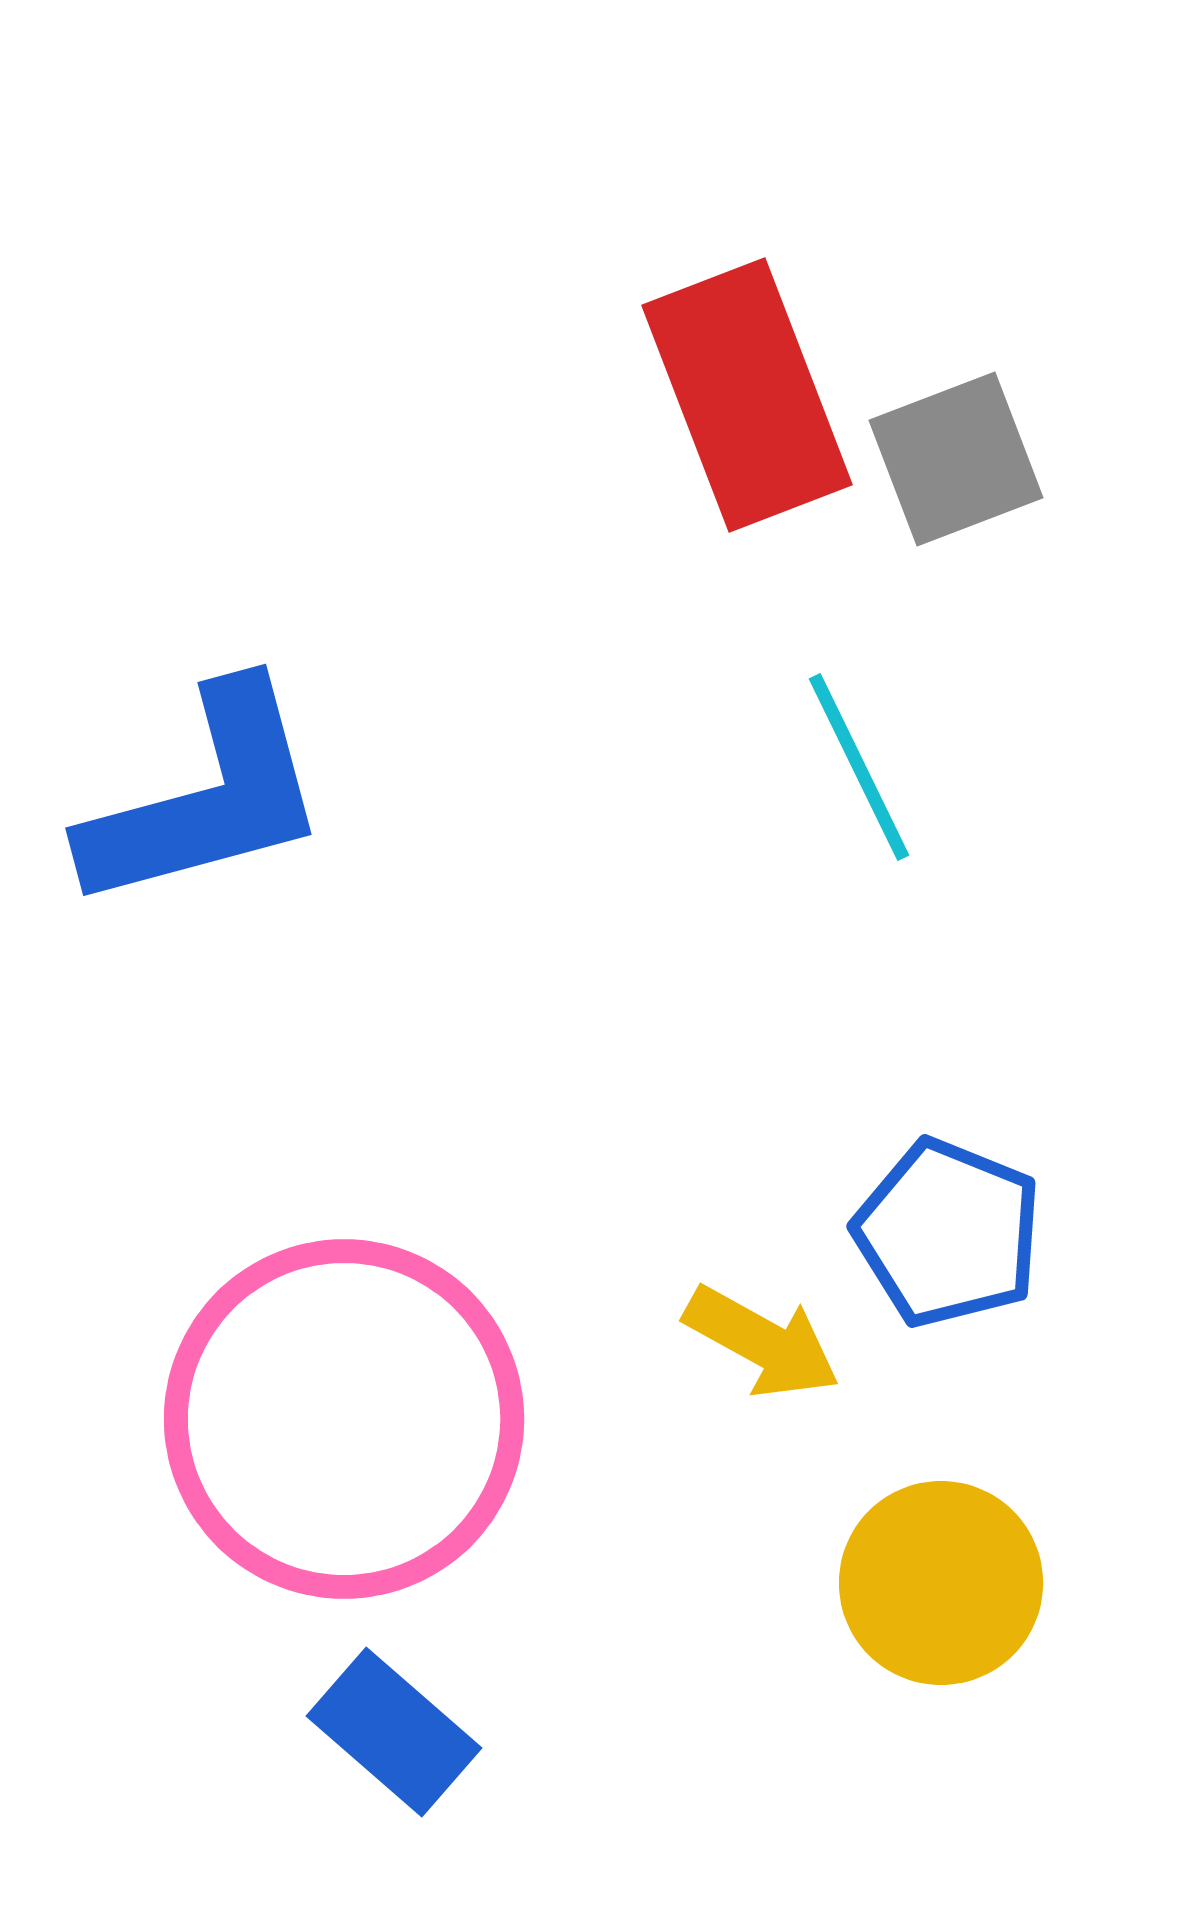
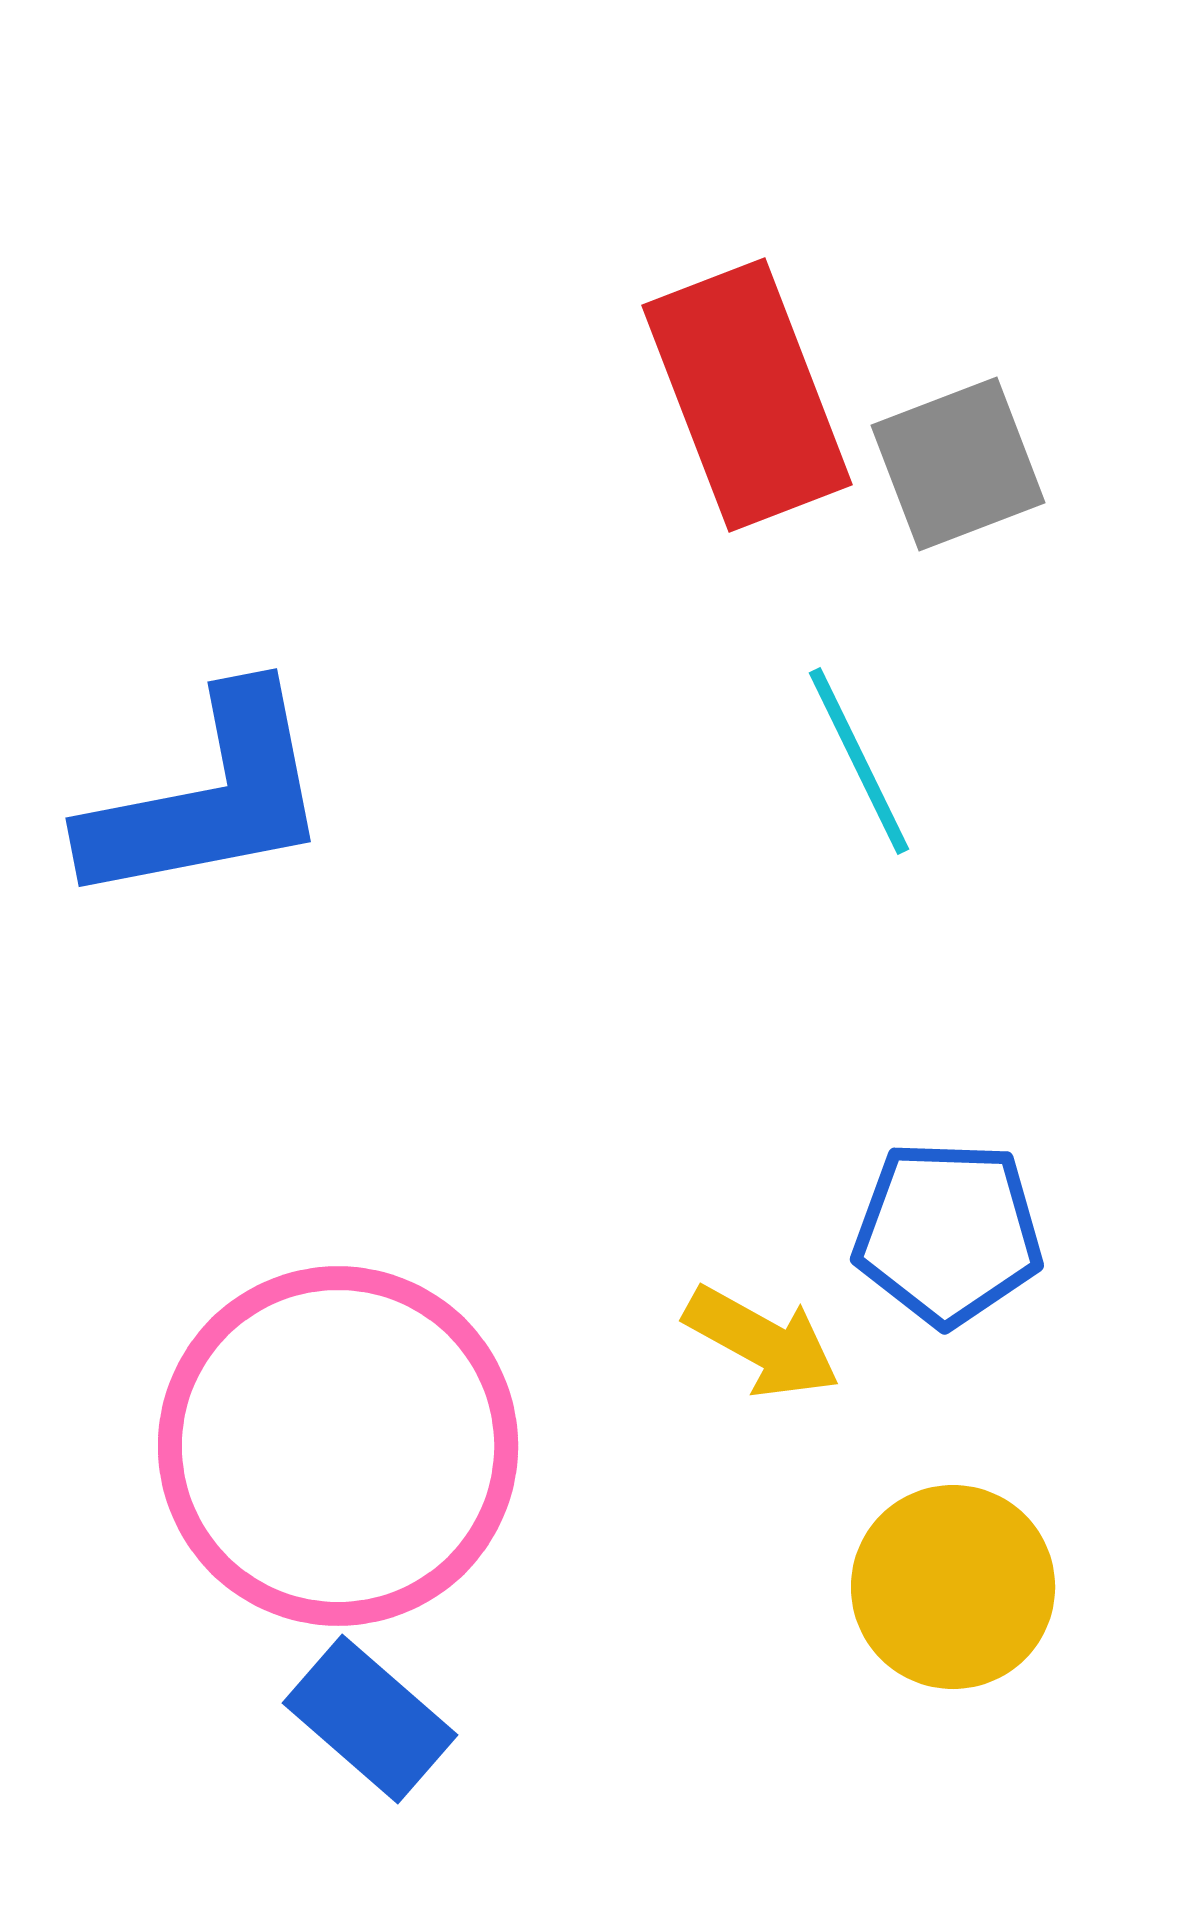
gray square: moved 2 px right, 5 px down
cyan line: moved 6 px up
blue L-shape: moved 2 px right; rotated 4 degrees clockwise
blue pentagon: rotated 20 degrees counterclockwise
pink circle: moved 6 px left, 27 px down
yellow circle: moved 12 px right, 4 px down
blue rectangle: moved 24 px left, 13 px up
